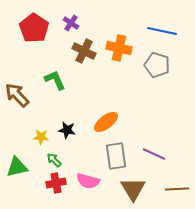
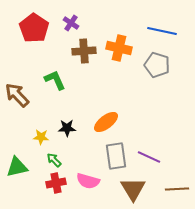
brown cross: rotated 30 degrees counterclockwise
black star: moved 2 px up; rotated 12 degrees counterclockwise
purple line: moved 5 px left, 3 px down
